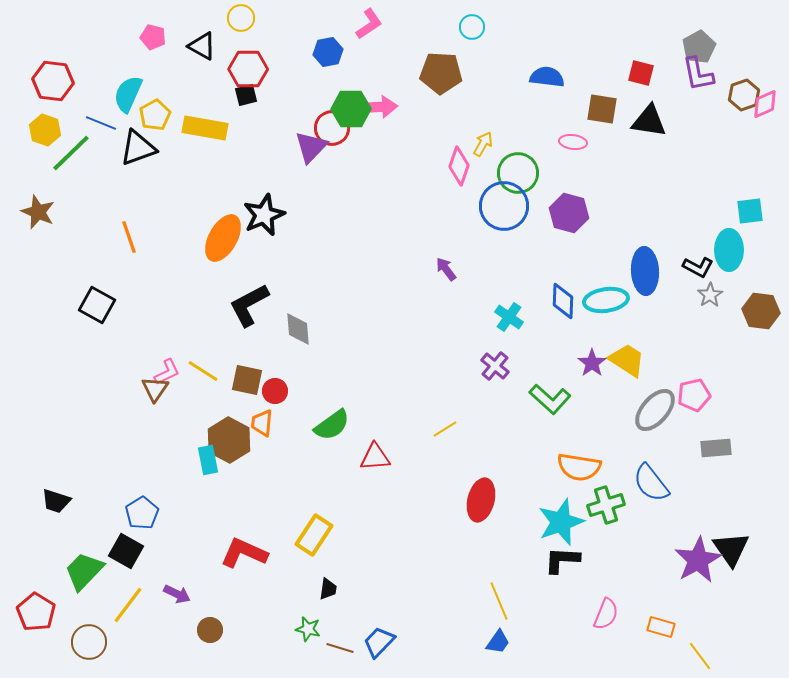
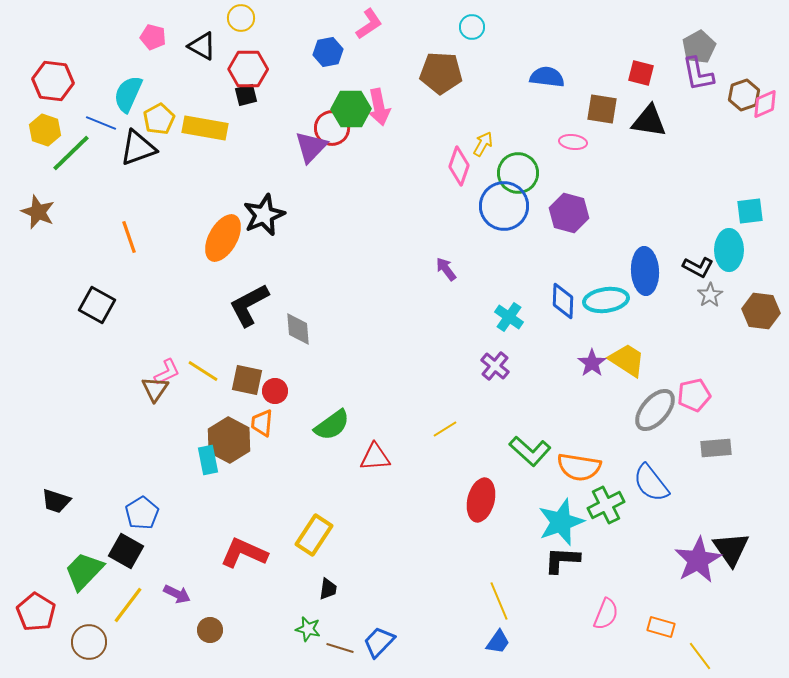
pink arrow at (379, 107): rotated 81 degrees clockwise
yellow pentagon at (155, 115): moved 4 px right, 4 px down
green L-shape at (550, 399): moved 20 px left, 52 px down
green cross at (606, 505): rotated 9 degrees counterclockwise
